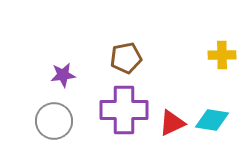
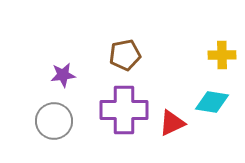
brown pentagon: moved 1 px left, 3 px up
cyan diamond: moved 18 px up
